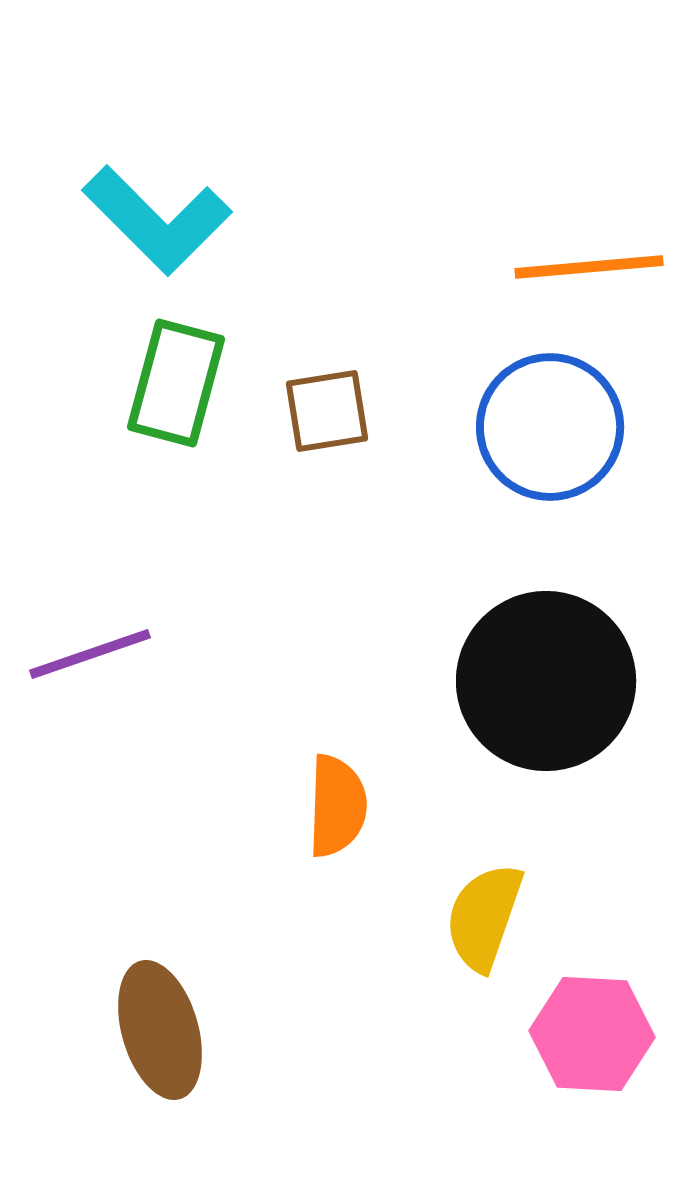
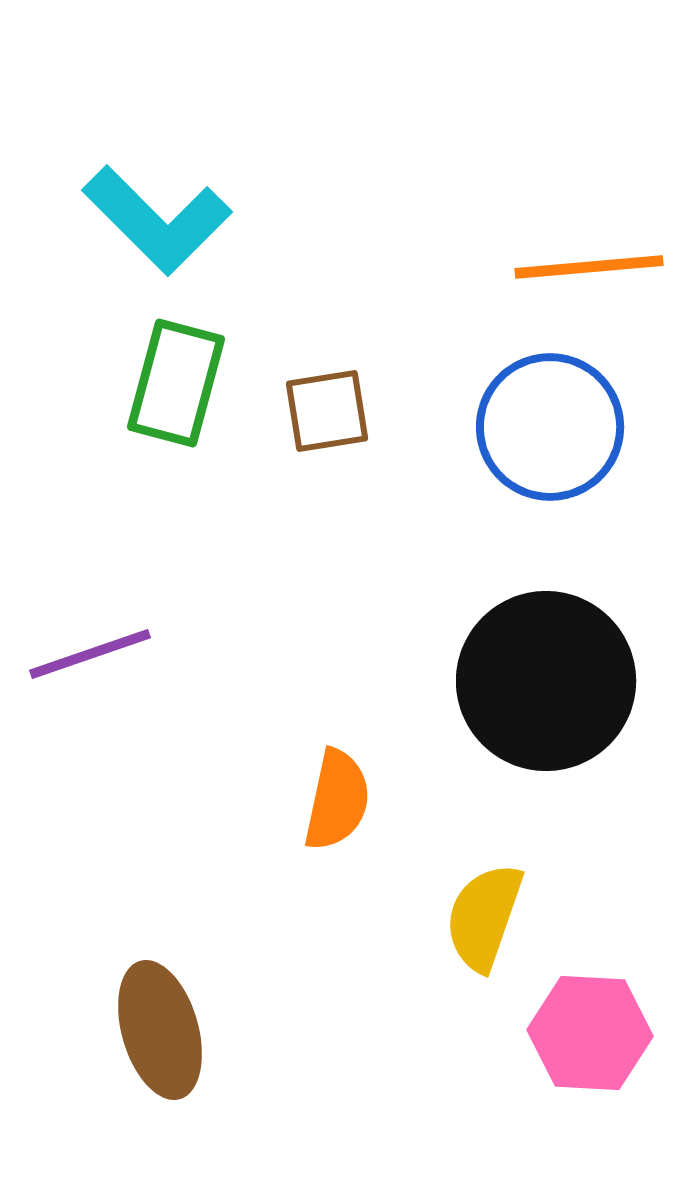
orange semicircle: moved 6 px up; rotated 10 degrees clockwise
pink hexagon: moved 2 px left, 1 px up
